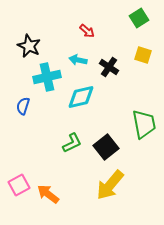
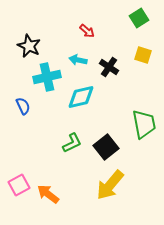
blue semicircle: rotated 138 degrees clockwise
